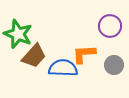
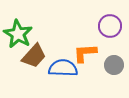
green star: rotated 8 degrees clockwise
orange L-shape: moved 1 px right, 1 px up
